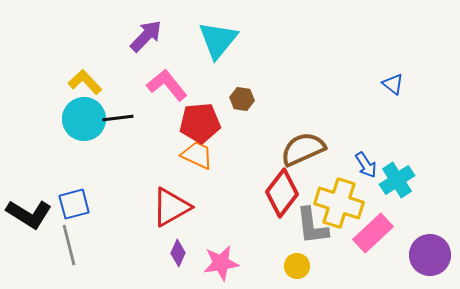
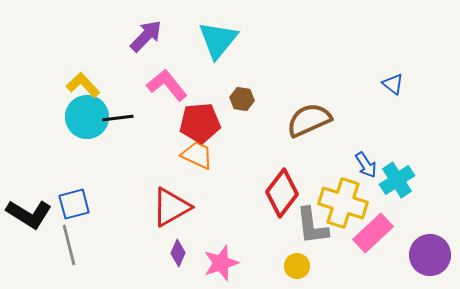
yellow L-shape: moved 2 px left, 3 px down
cyan circle: moved 3 px right, 2 px up
brown semicircle: moved 6 px right, 29 px up
yellow cross: moved 4 px right
pink star: rotated 9 degrees counterclockwise
